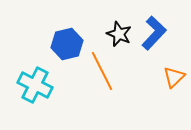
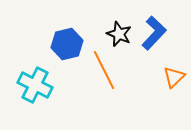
orange line: moved 2 px right, 1 px up
